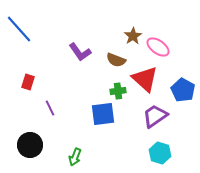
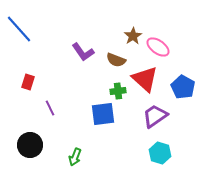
purple L-shape: moved 3 px right
blue pentagon: moved 3 px up
